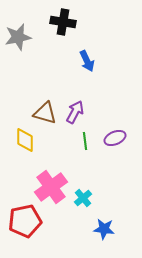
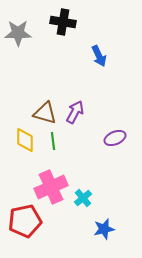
gray star: moved 4 px up; rotated 12 degrees clockwise
blue arrow: moved 12 px right, 5 px up
green line: moved 32 px left
pink cross: rotated 12 degrees clockwise
blue star: rotated 20 degrees counterclockwise
